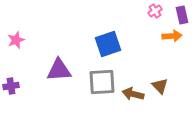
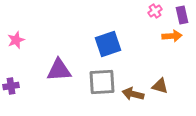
brown triangle: rotated 30 degrees counterclockwise
